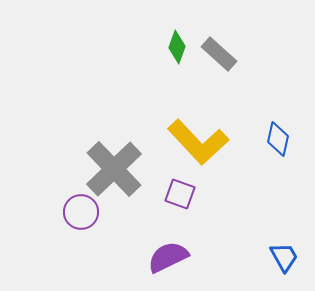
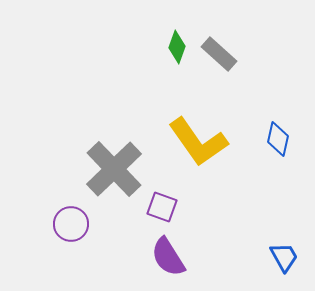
yellow L-shape: rotated 8 degrees clockwise
purple square: moved 18 px left, 13 px down
purple circle: moved 10 px left, 12 px down
purple semicircle: rotated 96 degrees counterclockwise
